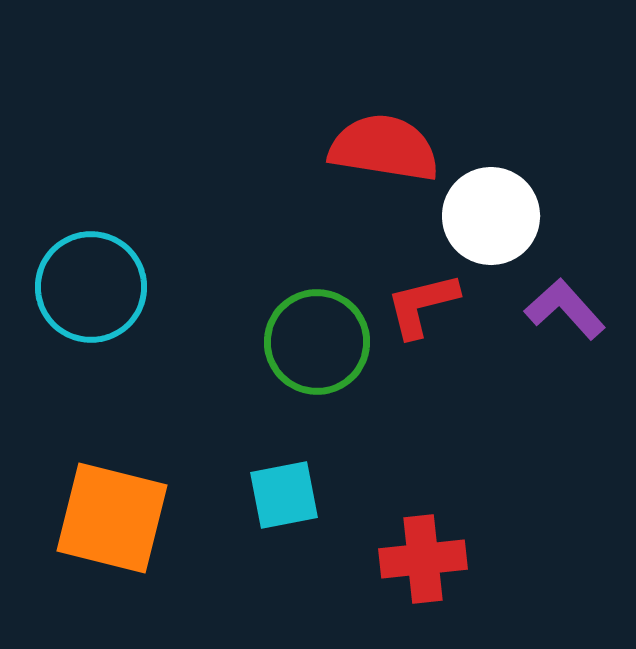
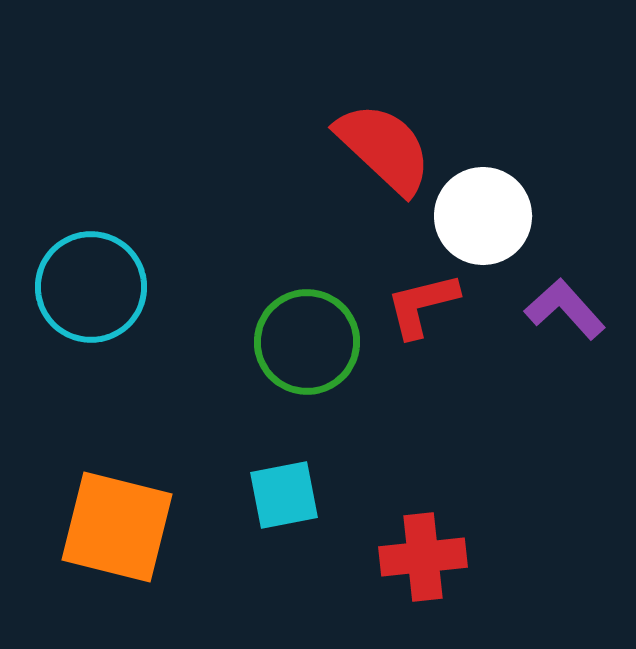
red semicircle: rotated 34 degrees clockwise
white circle: moved 8 px left
green circle: moved 10 px left
orange square: moved 5 px right, 9 px down
red cross: moved 2 px up
